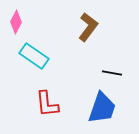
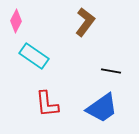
pink diamond: moved 1 px up
brown L-shape: moved 3 px left, 5 px up
black line: moved 1 px left, 2 px up
blue trapezoid: rotated 36 degrees clockwise
